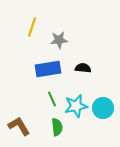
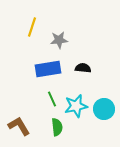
cyan circle: moved 1 px right, 1 px down
